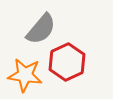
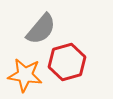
red hexagon: rotated 9 degrees clockwise
